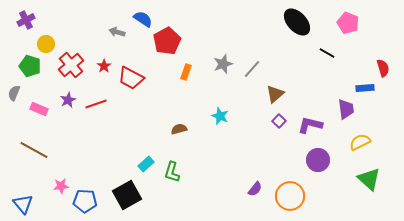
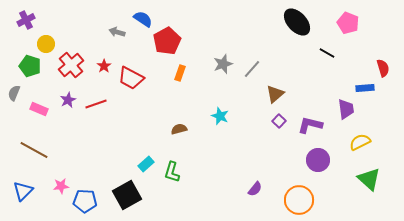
orange rectangle: moved 6 px left, 1 px down
orange circle: moved 9 px right, 4 px down
blue triangle: moved 13 px up; rotated 25 degrees clockwise
